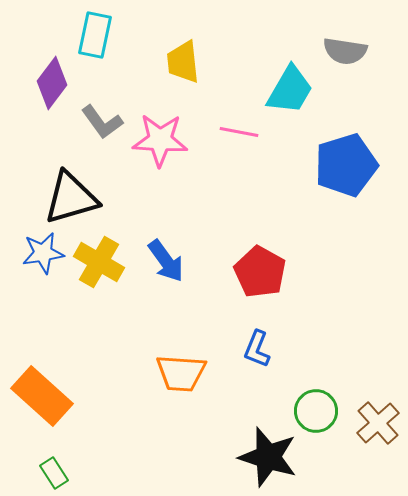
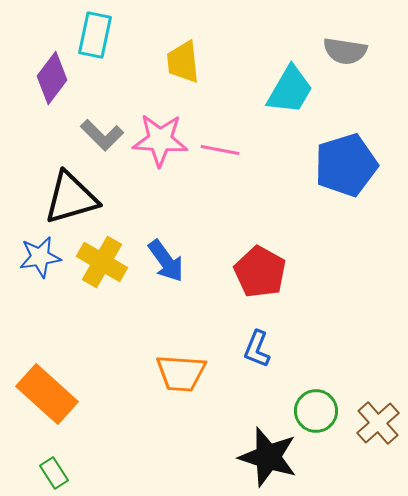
purple diamond: moved 5 px up
gray L-shape: moved 13 px down; rotated 9 degrees counterclockwise
pink line: moved 19 px left, 18 px down
blue star: moved 3 px left, 4 px down
yellow cross: moved 3 px right
orange rectangle: moved 5 px right, 2 px up
